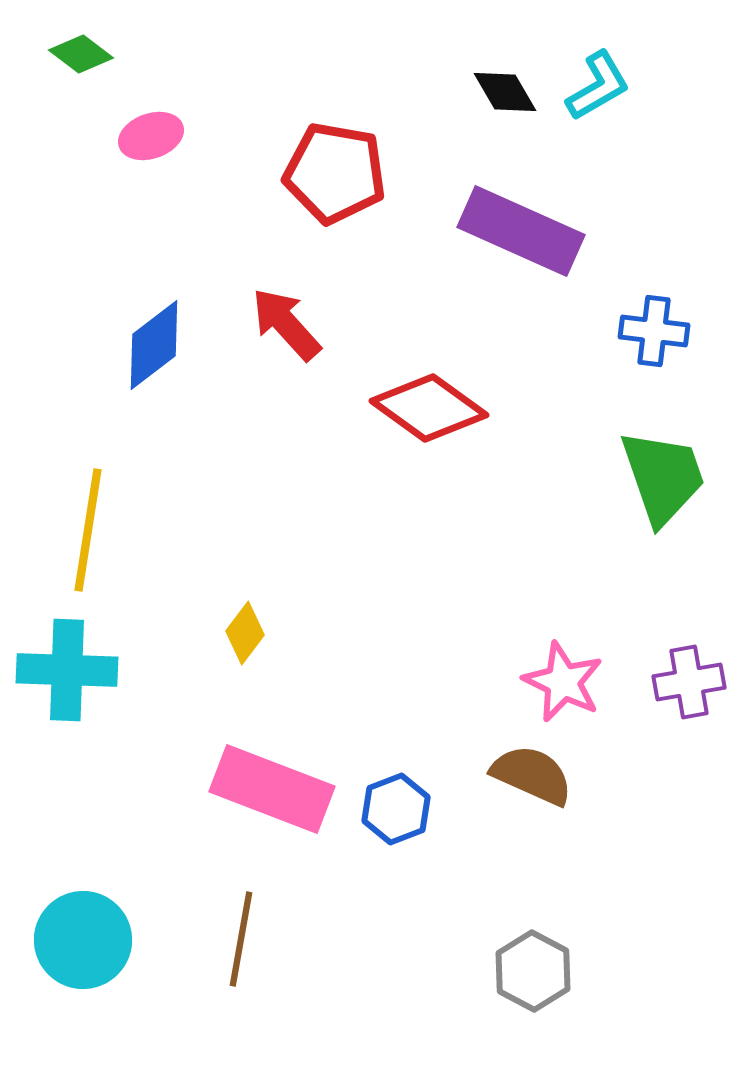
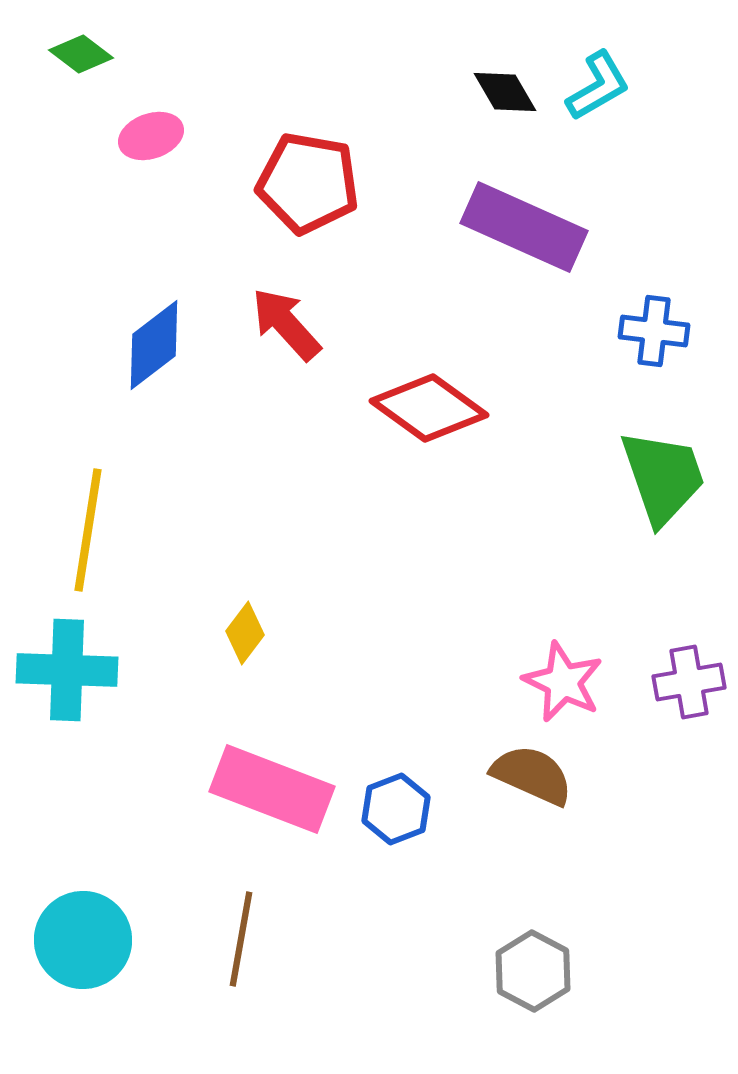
red pentagon: moved 27 px left, 10 px down
purple rectangle: moved 3 px right, 4 px up
